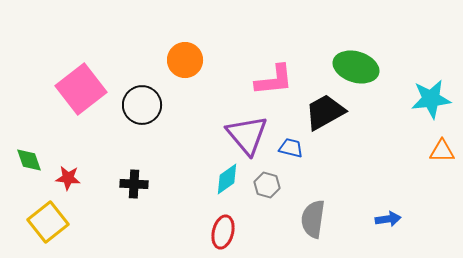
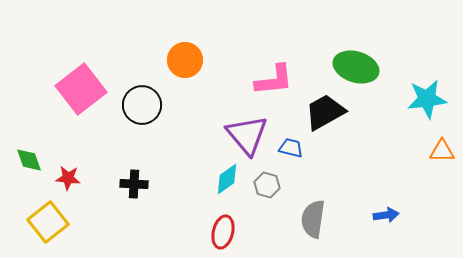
cyan star: moved 4 px left
blue arrow: moved 2 px left, 4 px up
